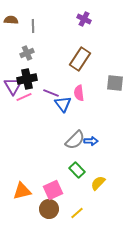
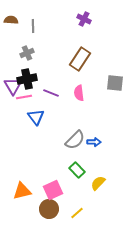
pink line: rotated 14 degrees clockwise
blue triangle: moved 27 px left, 13 px down
blue arrow: moved 3 px right, 1 px down
